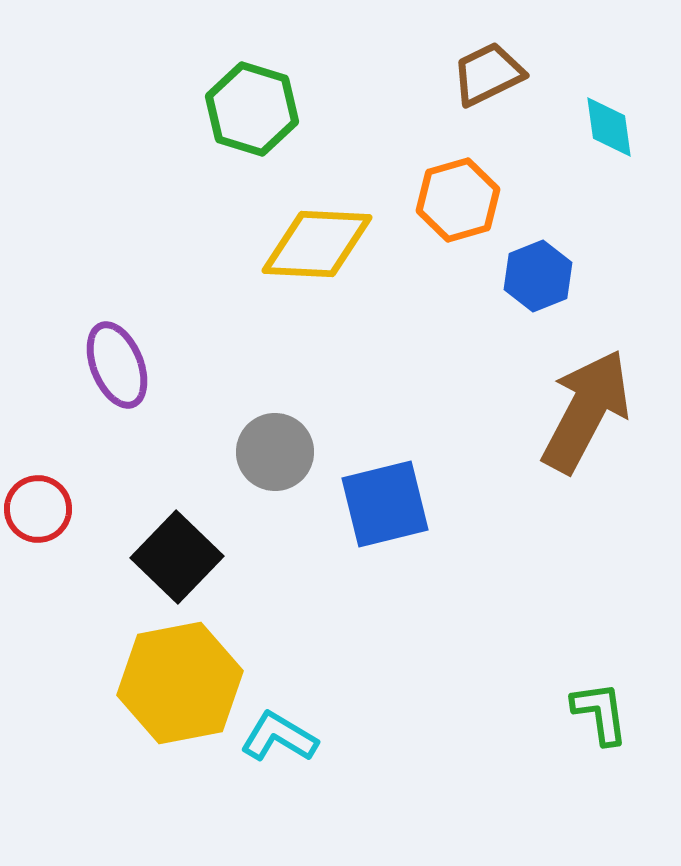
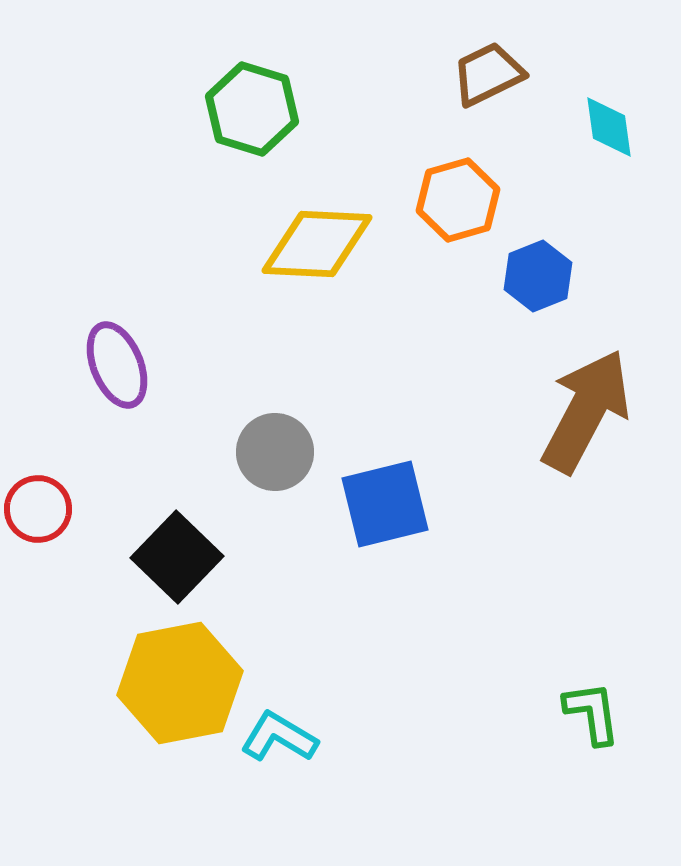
green L-shape: moved 8 px left
